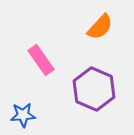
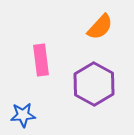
pink rectangle: rotated 28 degrees clockwise
purple hexagon: moved 5 px up; rotated 6 degrees clockwise
